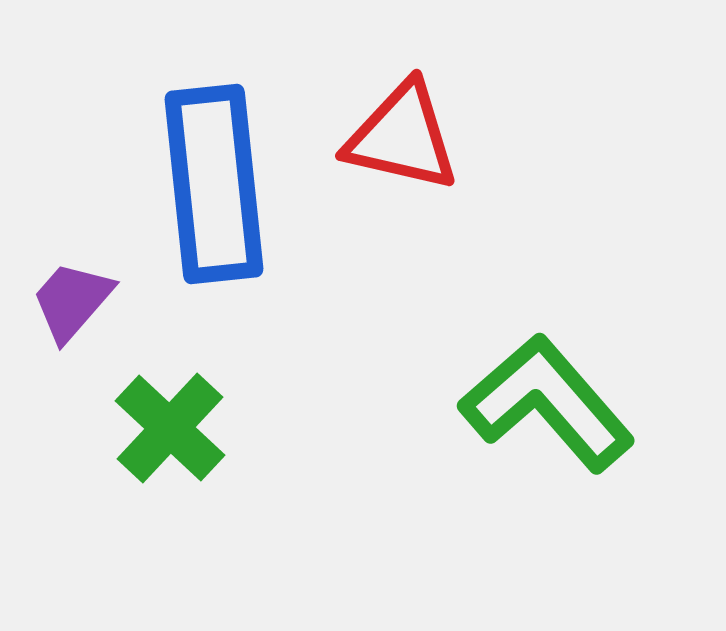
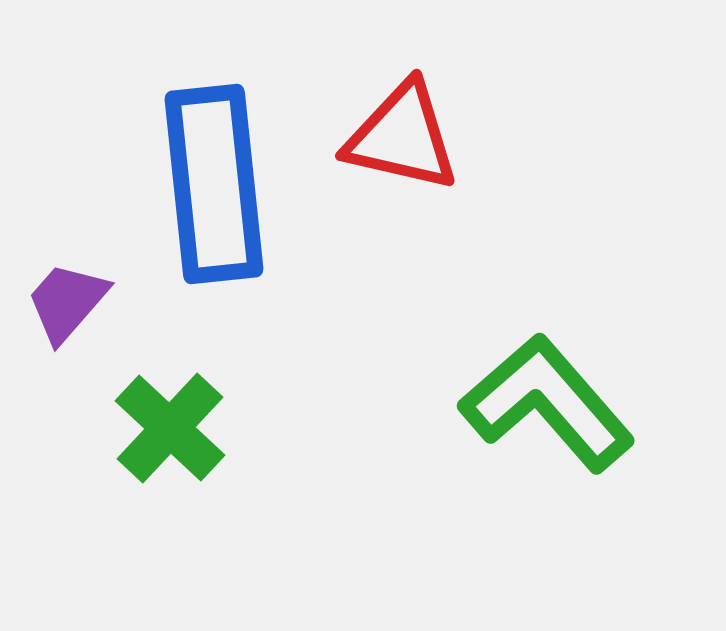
purple trapezoid: moved 5 px left, 1 px down
